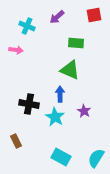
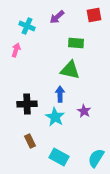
pink arrow: rotated 80 degrees counterclockwise
green triangle: rotated 10 degrees counterclockwise
black cross: moved 2 px left; rotated 12 degrees counterclockwise
brown rectangle: moved 14 px right
cyan rectangle: moved 2 px left
